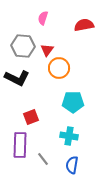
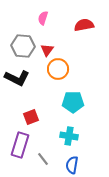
orange circle: moved 1 px left, 1 px down
purple rectangle: rotated 15 degrees clockwise
